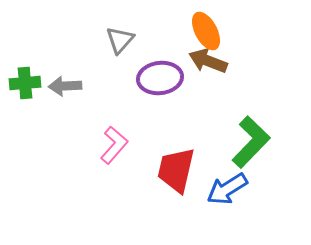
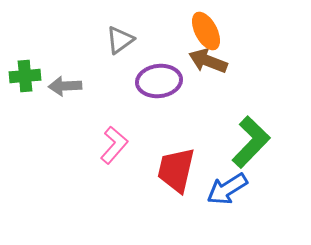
gray triangle: rotated 12 degrees clockwise
purple ellipse: moved 1 px left, 3 px down
green cross: moved 7 px up
